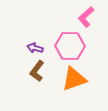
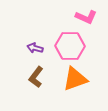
pink L-shape: rotated 115 degrees counterclockwise
brown L-shape: moved 1 px left, 6 px down
orange triangle: moved 1 px right
